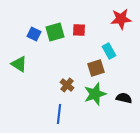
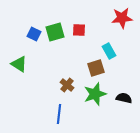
red star: moved 1 px right, 1 px up
